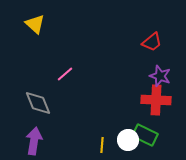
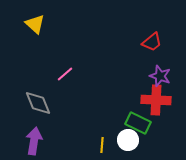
green rectangle: moved 7 px left, 12 px up
